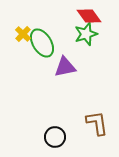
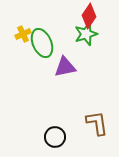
red diamond: rotated 70 degrees clockwise
yellow cross: rotated 21 degrees clockwise
green ellipse: rotated 8 degrees clockwise
